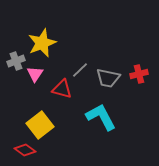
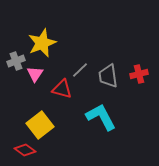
gray trapezoid: moved 2 px up; rotated 70 degrees clockwise
